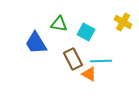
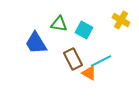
yellow cross: moved 2 px left, 2 px up
cyan square: moved 2 px left, 2 px up
cyan line: rotated 25 degrees counterclockwise
orange triangle: moved 1 px up
